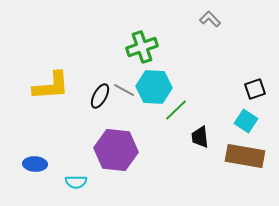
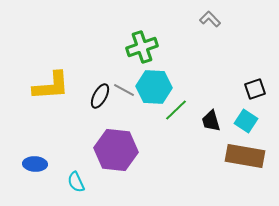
black trapezoid: moved 11 px right, 16 px up; rotated 10 degrees counterclockwise
cyan semicircle: rotated 65 degrees clockwise
